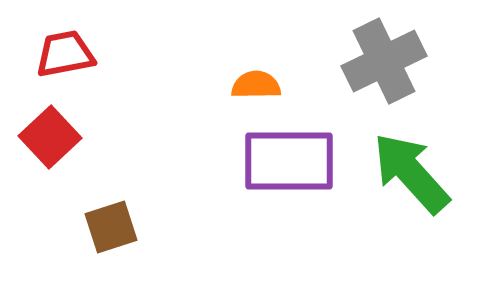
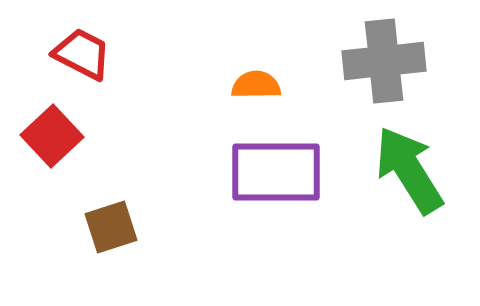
red trapezoid: moved 17 px right; rotated 38 degrees clockwise
gray cross: rotated 20 degrees clockwise
red square: moved 2 px right, 1 px up
purple rectangle: moved 13 px left, 11 px down
green arrow: moved 2 px left, 3 px up; rotated 10 degrees clockwise
